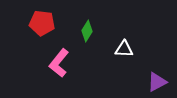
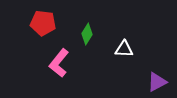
red pentagon: moved 1 px right
green diamond: moved 3 px down
